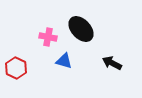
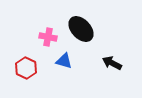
red hexagon: moved 10 px right
